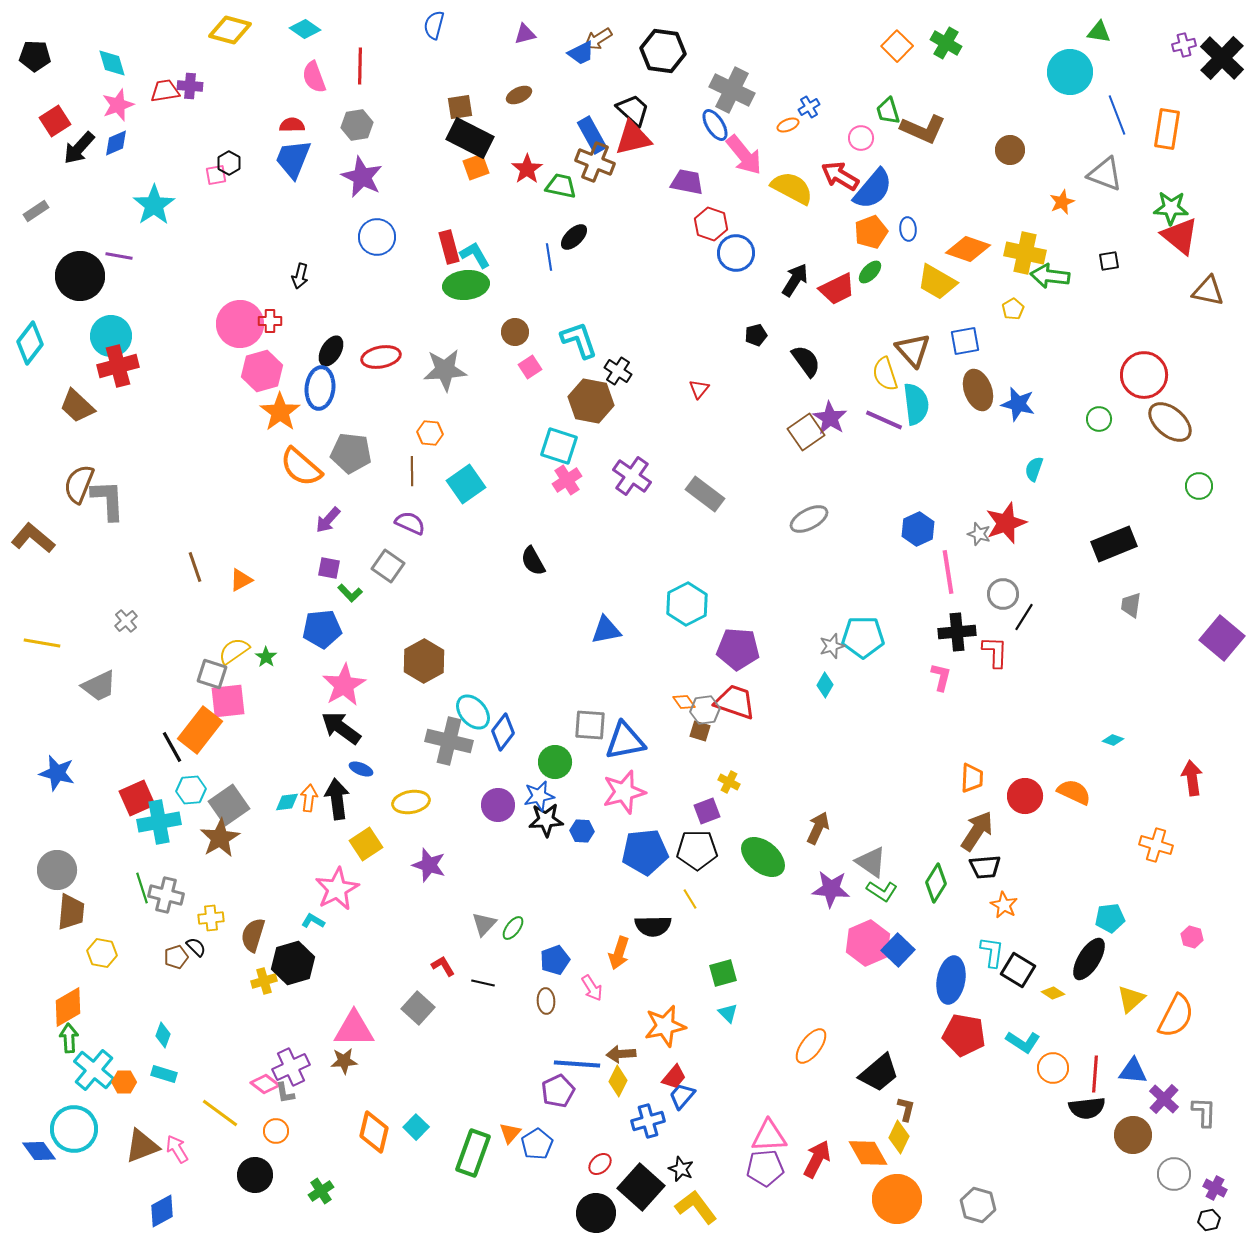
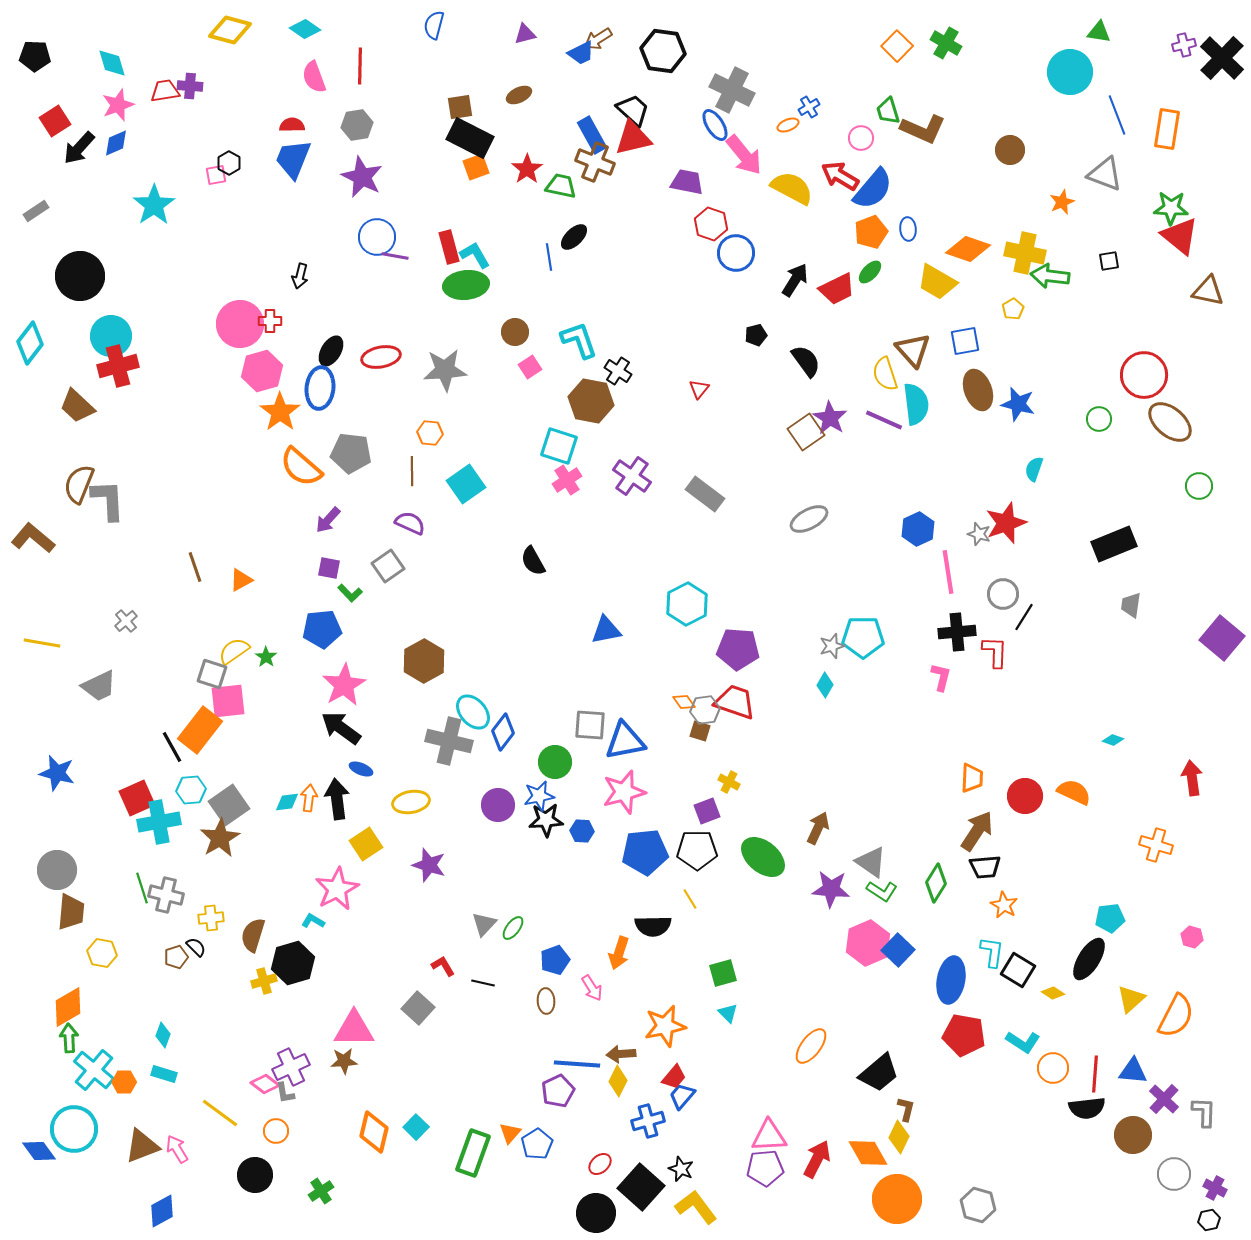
purple line at (119, 256): moved 276 px right
gray square at (388, 566): rotated 20 degrees clockwise
